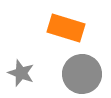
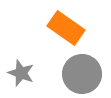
orange rectangle: rotated 18 degrees clockwise
